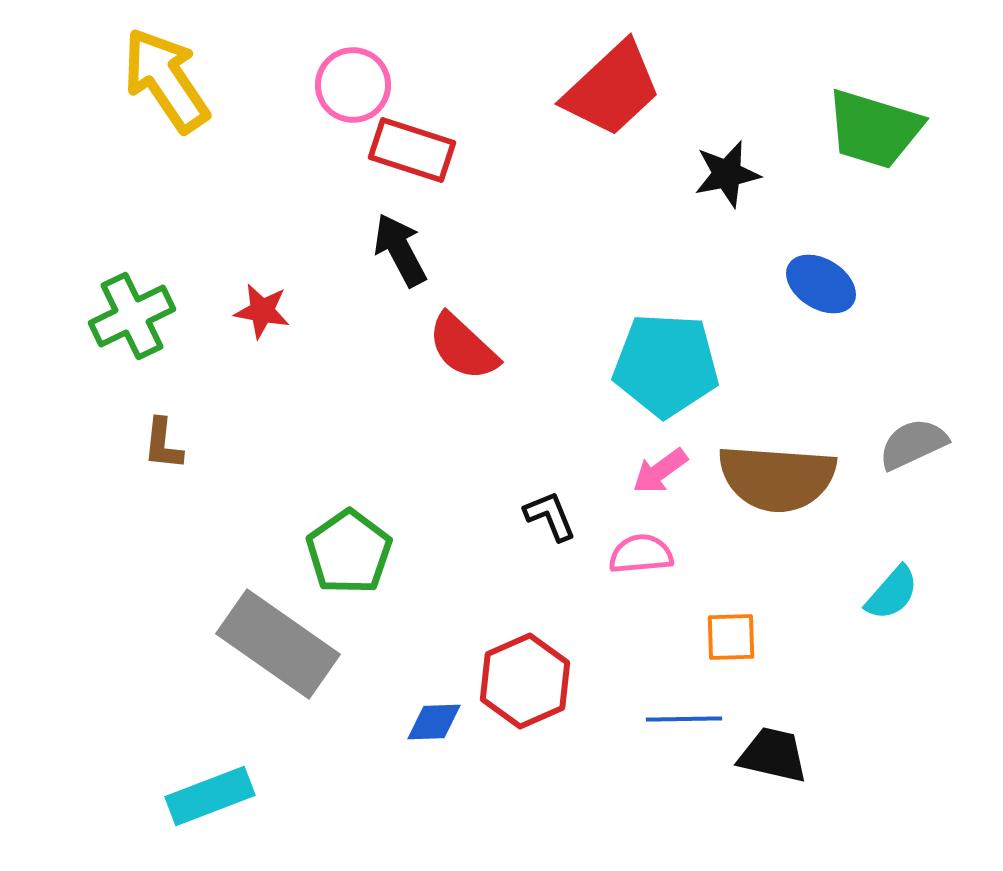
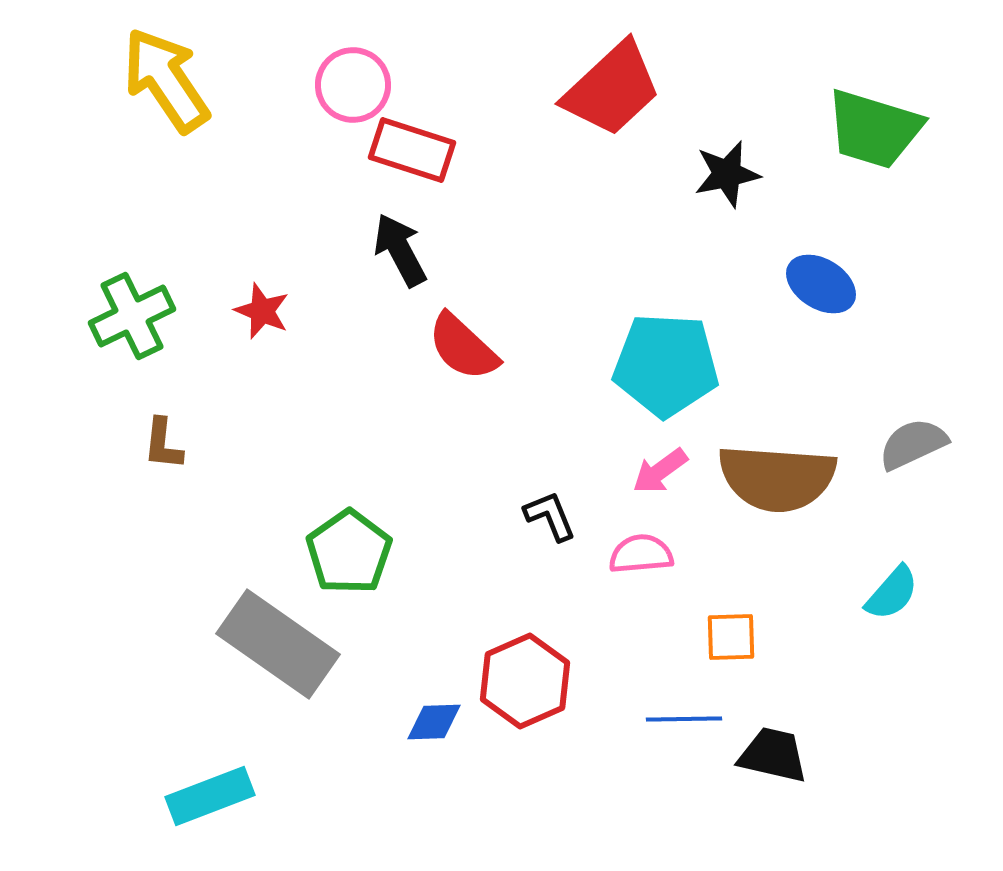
red star: rotated 12 degrees clockwise
